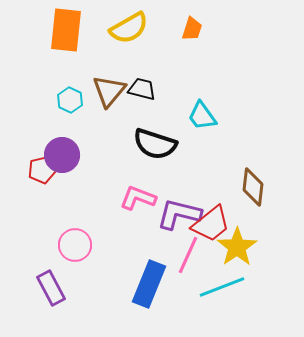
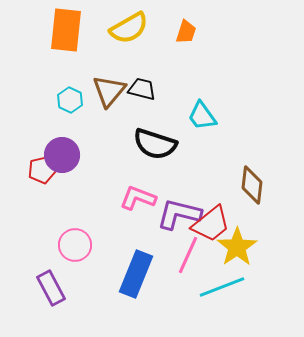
orange trapezoid: moved 6 px left, 3 px down
brown diamond: moved 1 px left, 2 px up
blue rectangle: moved 13 px left, 10 px up
